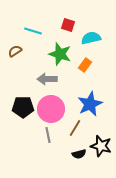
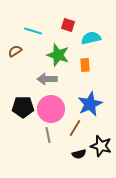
green star: moved 2 px left, 1 px down
orange rectangle: rotated 40 degrees counterclockwise
